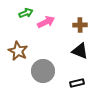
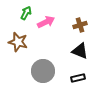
green arrow: rotated 40 degrees counterclockwise
brown cross: rotated 16 degrees counterclockwise
brown star: moved 9 px up; rotated 12 degrees counterclockwise
black rectangle: moved 1 px right, 5 px up
